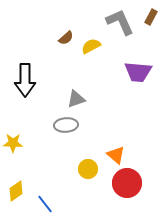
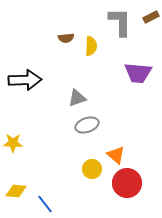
brown rectangle: rotated 35 degrees clockwise
gray L-shape: rotated 24 degrees clockwise
brown semicircle: rotated 35 degrees clockwise
yellow semicircle: rotated 120 degrees clockwise
purple trapezoid: moved 1 px down
black arrow: rotated 92 degrees counterclockwise
gray triangle: moved 1 px right, 1 px up
gray ellipse: moved 21 px right; rotated 15 degrees counterclockwise
yellow circle: moved 4 px right
yellow diamond: rotated 40 degrees clockwise
